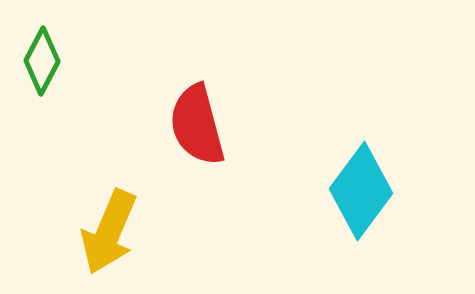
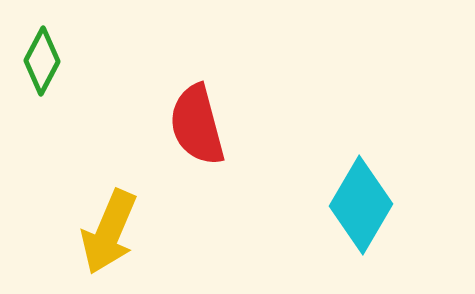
cyan diamond: moved 14 px down; rotated 6 degrees counterclockwise
